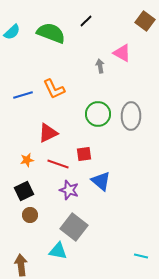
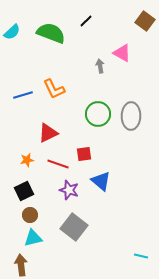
cyan triangle: moved 25 px left, 13 px up; rotated 24 degrees counterclockwise
